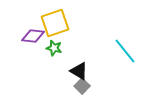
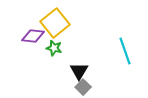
yellow square: rotated 20 degrees counterclockwise
cyan line: rotated 20 degrees clockwise
black triangle: rotated 30 degrees clockwise
gray square: moved 1 px right, 1 px down
